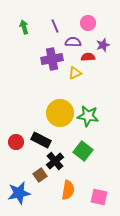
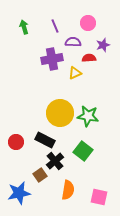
red semicircle: moved 1 px right, 1 px down
black rectangle: moved 4 px right
